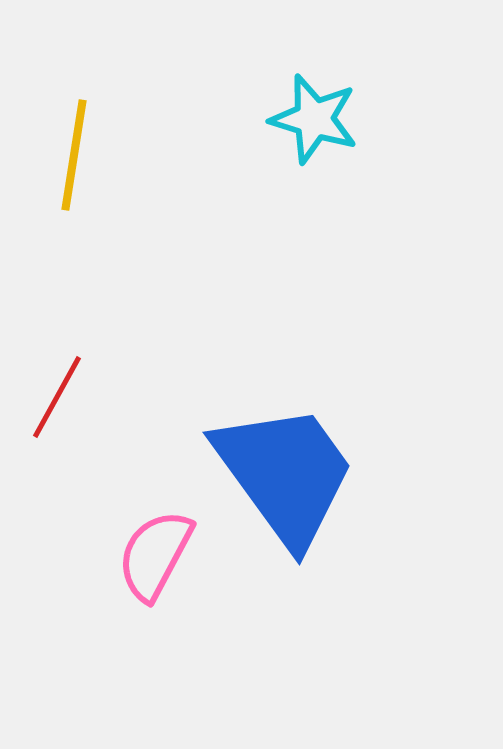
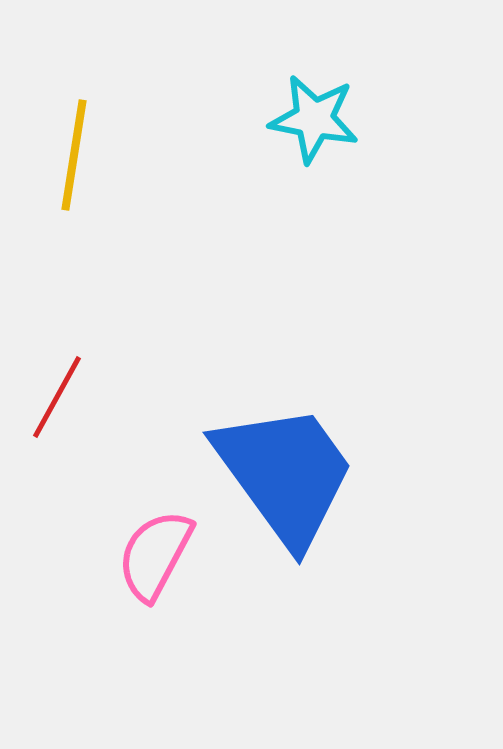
cyan star: rotated 6 degrees counterclockwise
